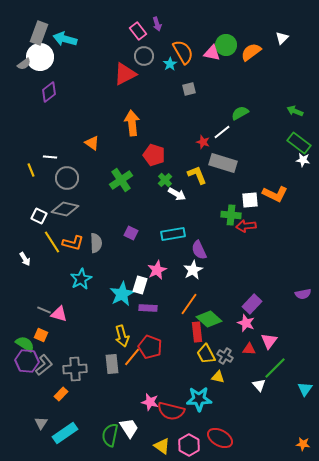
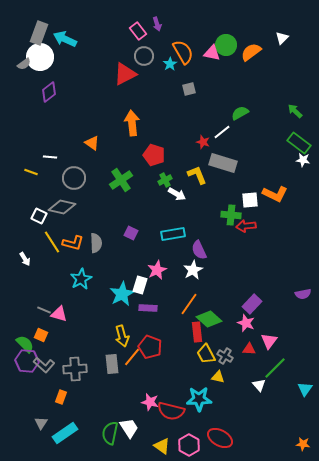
cyan arrow at (65, 39): rotated 10 degrees clockwise
green arrow at (295, 111): rotated 21 degrees clockwise
yellow line at (31, 170): moved 2 px down; rotated 48 degrees counterclockwise
gray circle at (67, 178): moved 7 px right
green cross at (165, 180): rotated 16 degrees clockwise
gray diamond at (65, 209): moved 3 px left, 2 px up
green semicircle at (25, 344): rotated 12 degrees clockwise
gray L-shape at (44, 365): rotated 80 degrees clockwise
orange rectangle at (61, 394): moved 3 px down; rotated 24 degrees counterclockwise
green semicircle at (110, 435): moved 2 px up
